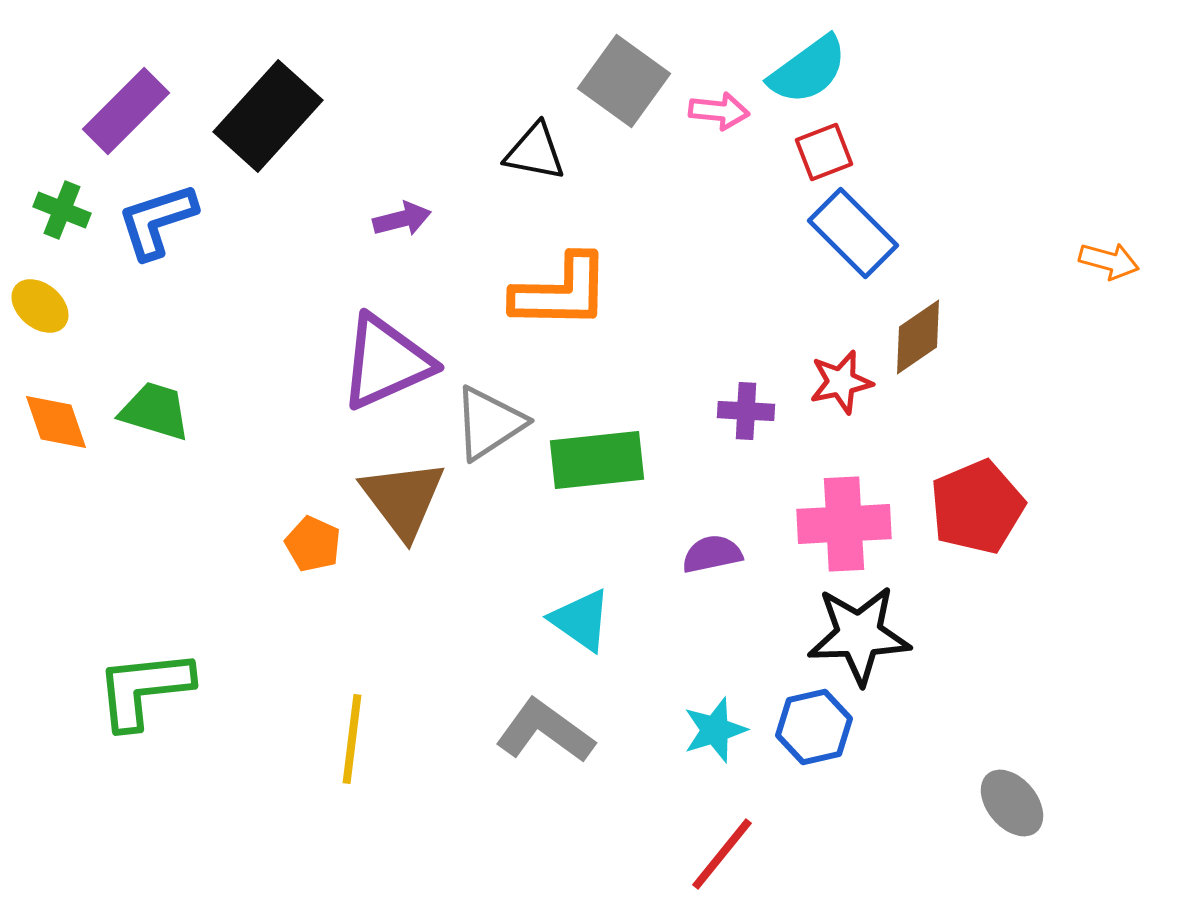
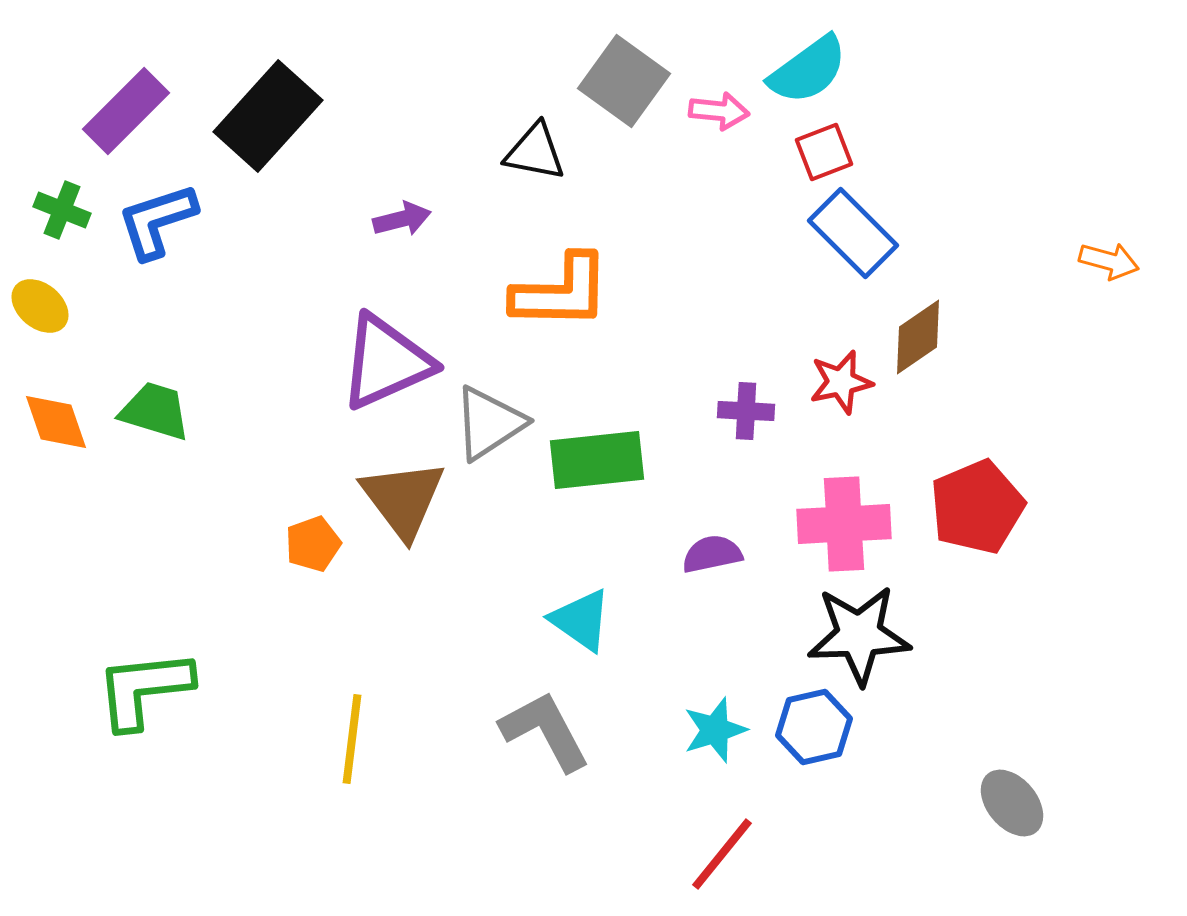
orange pentagon: rotated 28 degrees clockwise
gray L-shape: rotated 26 degrees clockwise
